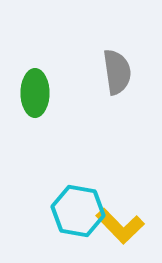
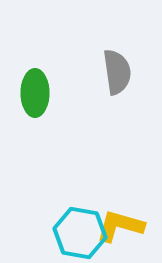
cyan hexagon: moved 2 px right, 22 px down
yellow L-shape: rotated 150 degrees clockwise
